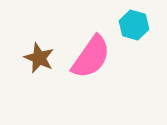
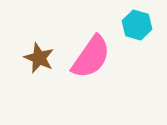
cyan hexagon: moved 3 px right
